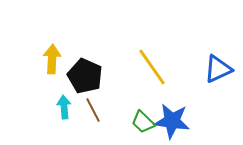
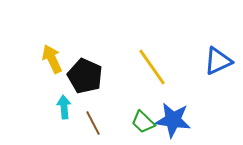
yellow arrow: rotated 28 degrees counterclockwise
blue triangle: moved 8 px up
brown line: moved 13 px down
blue star: moved 1 px right, 1 px up
